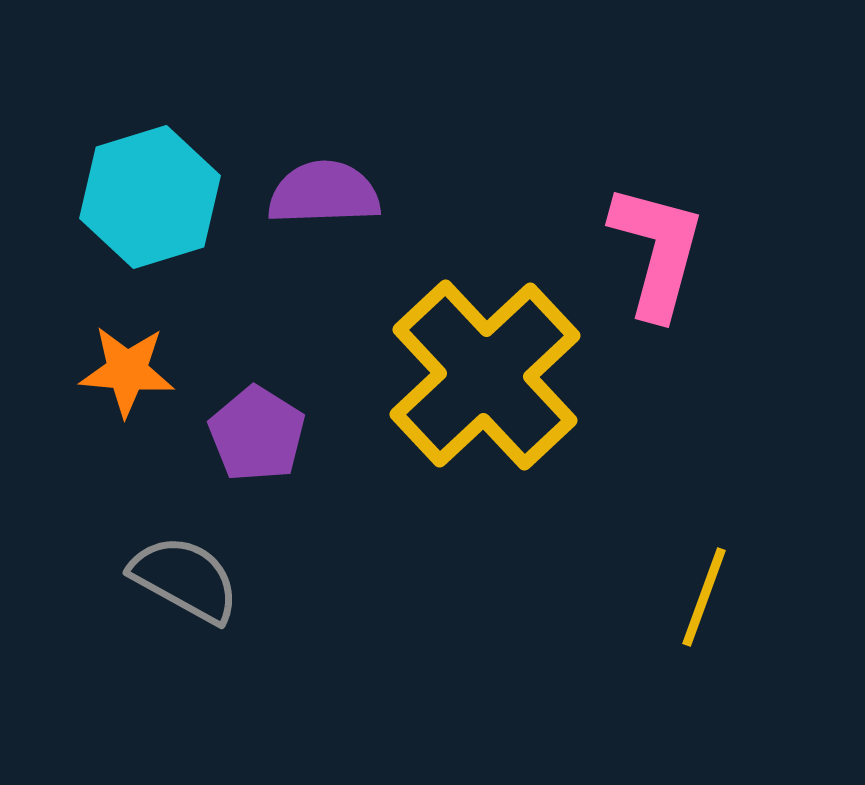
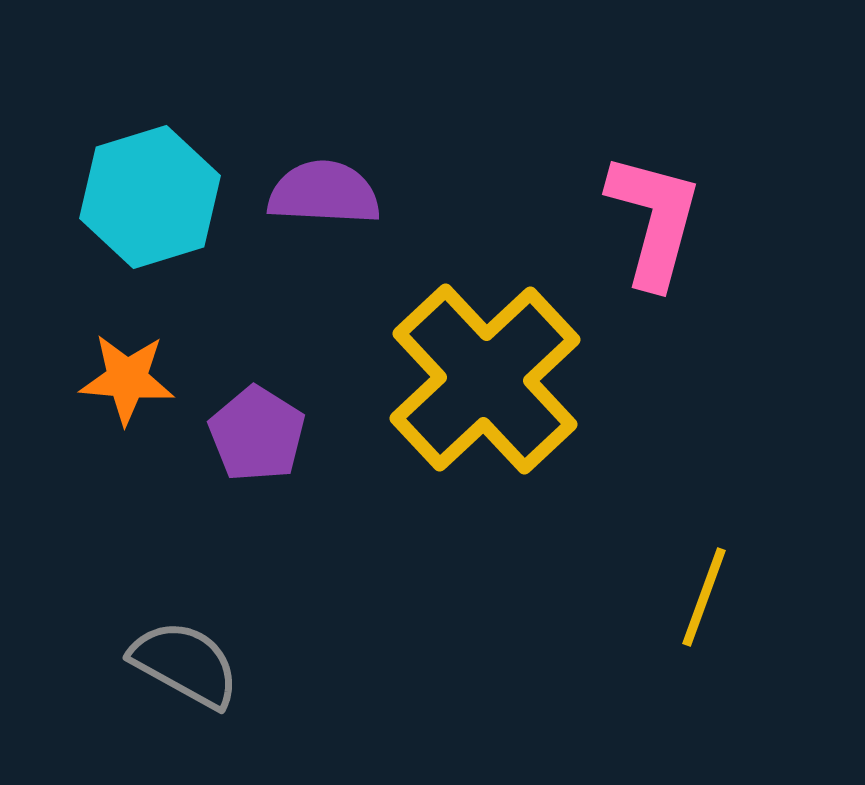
purple semicircle: rotated 5 degrees clockwise
pink L-shape: moved 3 px left, 31 px up
orange star: moved 8 px down
yellow cross: moved 4 px down
gray semicircle: moved 85 px down
